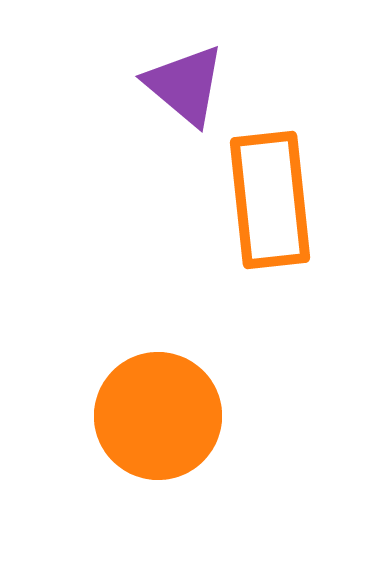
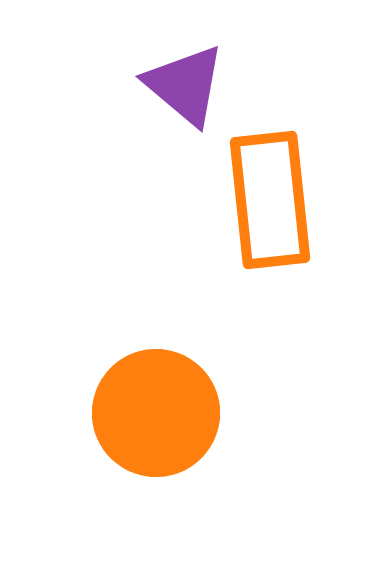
orange circle: moved 2 px left, 3 px up
